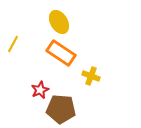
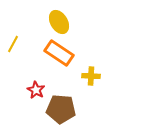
orange rectangle: moved 2 px left
yellow cross: rotated 18 degrees counterclockwise
red star: moved 4 px left; rotated 18 degrees counterclockwise
